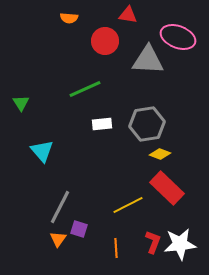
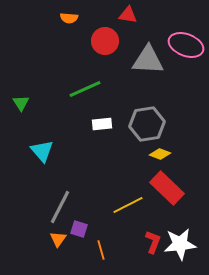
pink ellipse: moved 8 px right, 8 px down
orange line: moved 15 px left, 2 px down; rotated 12 degrees counterclockwise
